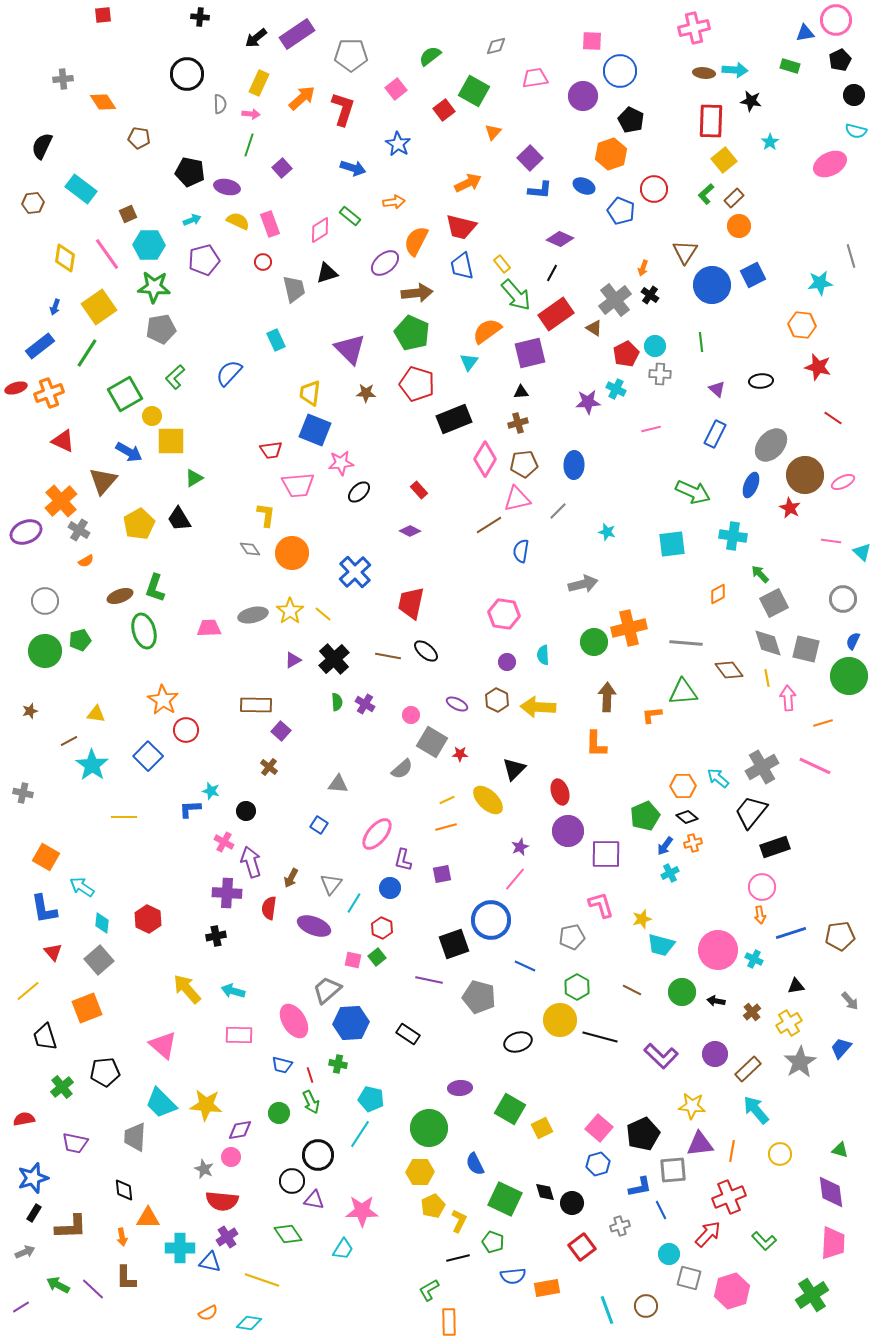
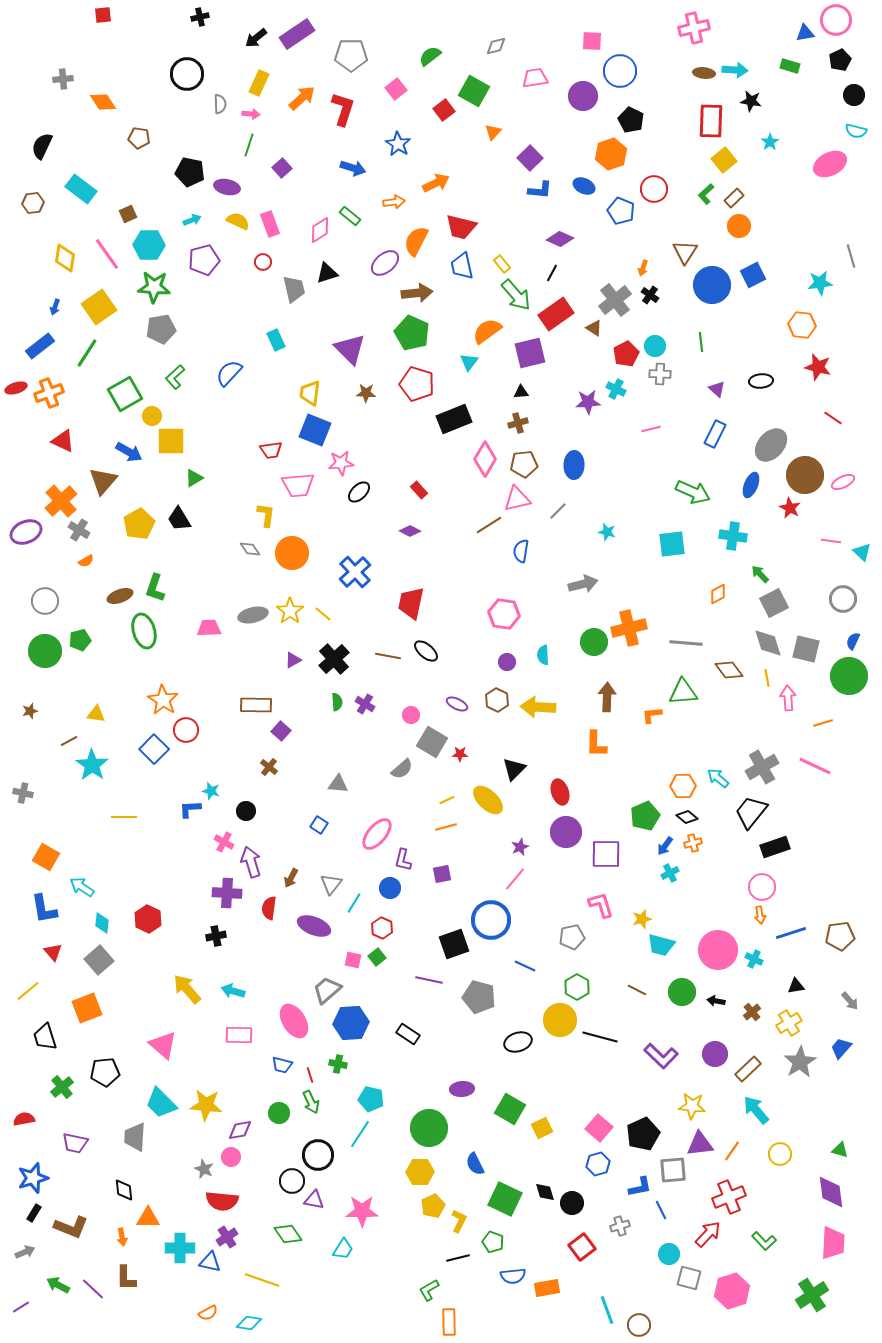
black cross at (200, 17): rotated 18 degrees counterclockwise
orange arrow at (468, 183): moved 32 px left
blue square at (148, 756): moved 6 px right, 7 px up
purple circle at (568, 831): moved 2 px left, 1 px down
brown line at (632, 990): moved 5 px right
purple ellipse at (460, 1088): moved 2 px right, 1 px down
orange line at (732, 1151): rotated 25 degrees clockwise
brown L-shape at (71, 1227): rotated 24 degrees clockwise
brown circle at (646, 1306): moved 7 px left, 19 px down
